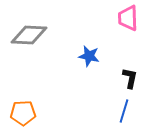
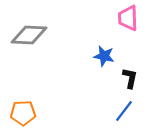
blue star: moved 15 px right
blue line: rotated 20 degrees clockwise
